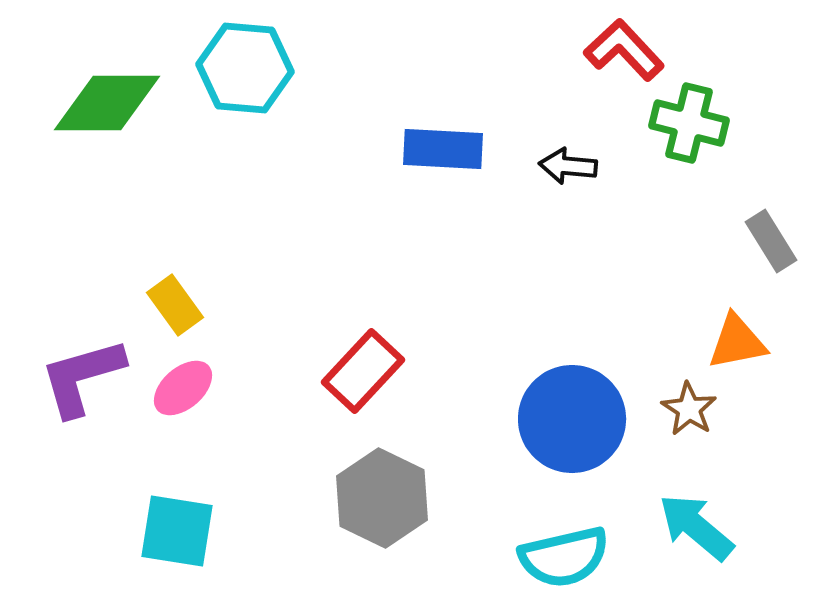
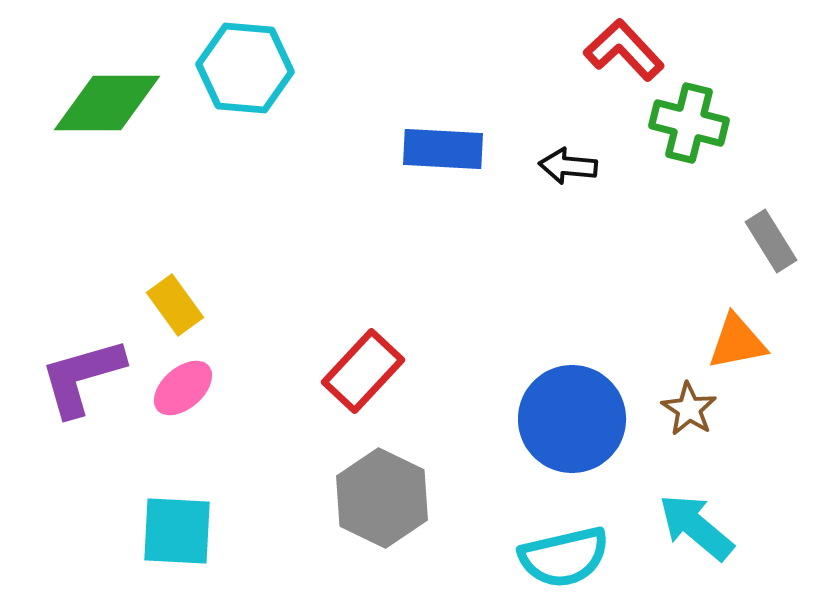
cyan square: rotated 6 degrees counterclockwise
